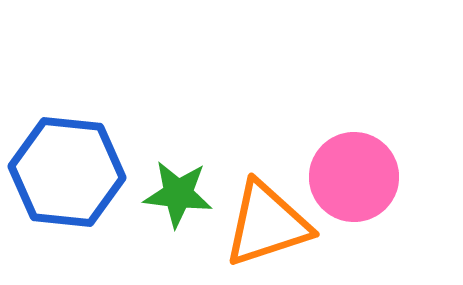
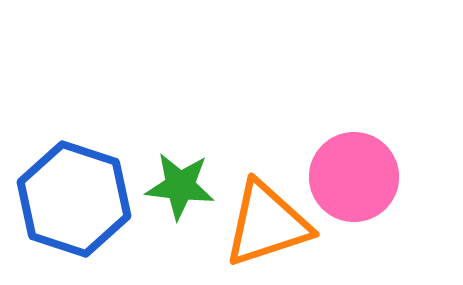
blue hexagon: moved 7 px right, 27 px down; rotated 12 degrees clockwise
green star: moved 2 px right, 8 px up
